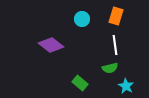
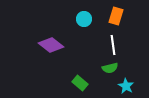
cyan circle: moved 2 px right
white line: moved 2 px left
